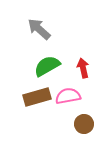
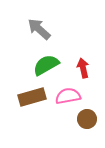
green semicircle: moved 1 px left, 1 px up
brown rectangle: moved 5 px left
brown circle: moved 3 px right, 5 px up
